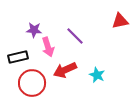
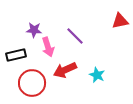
black rectangle: moved 2 px left, 2 px up
